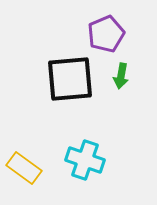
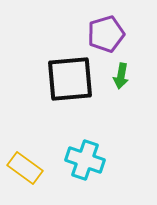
purple pentagon: rotated 6 degrees clockwise
yellow rectangle: moved 1 px right
